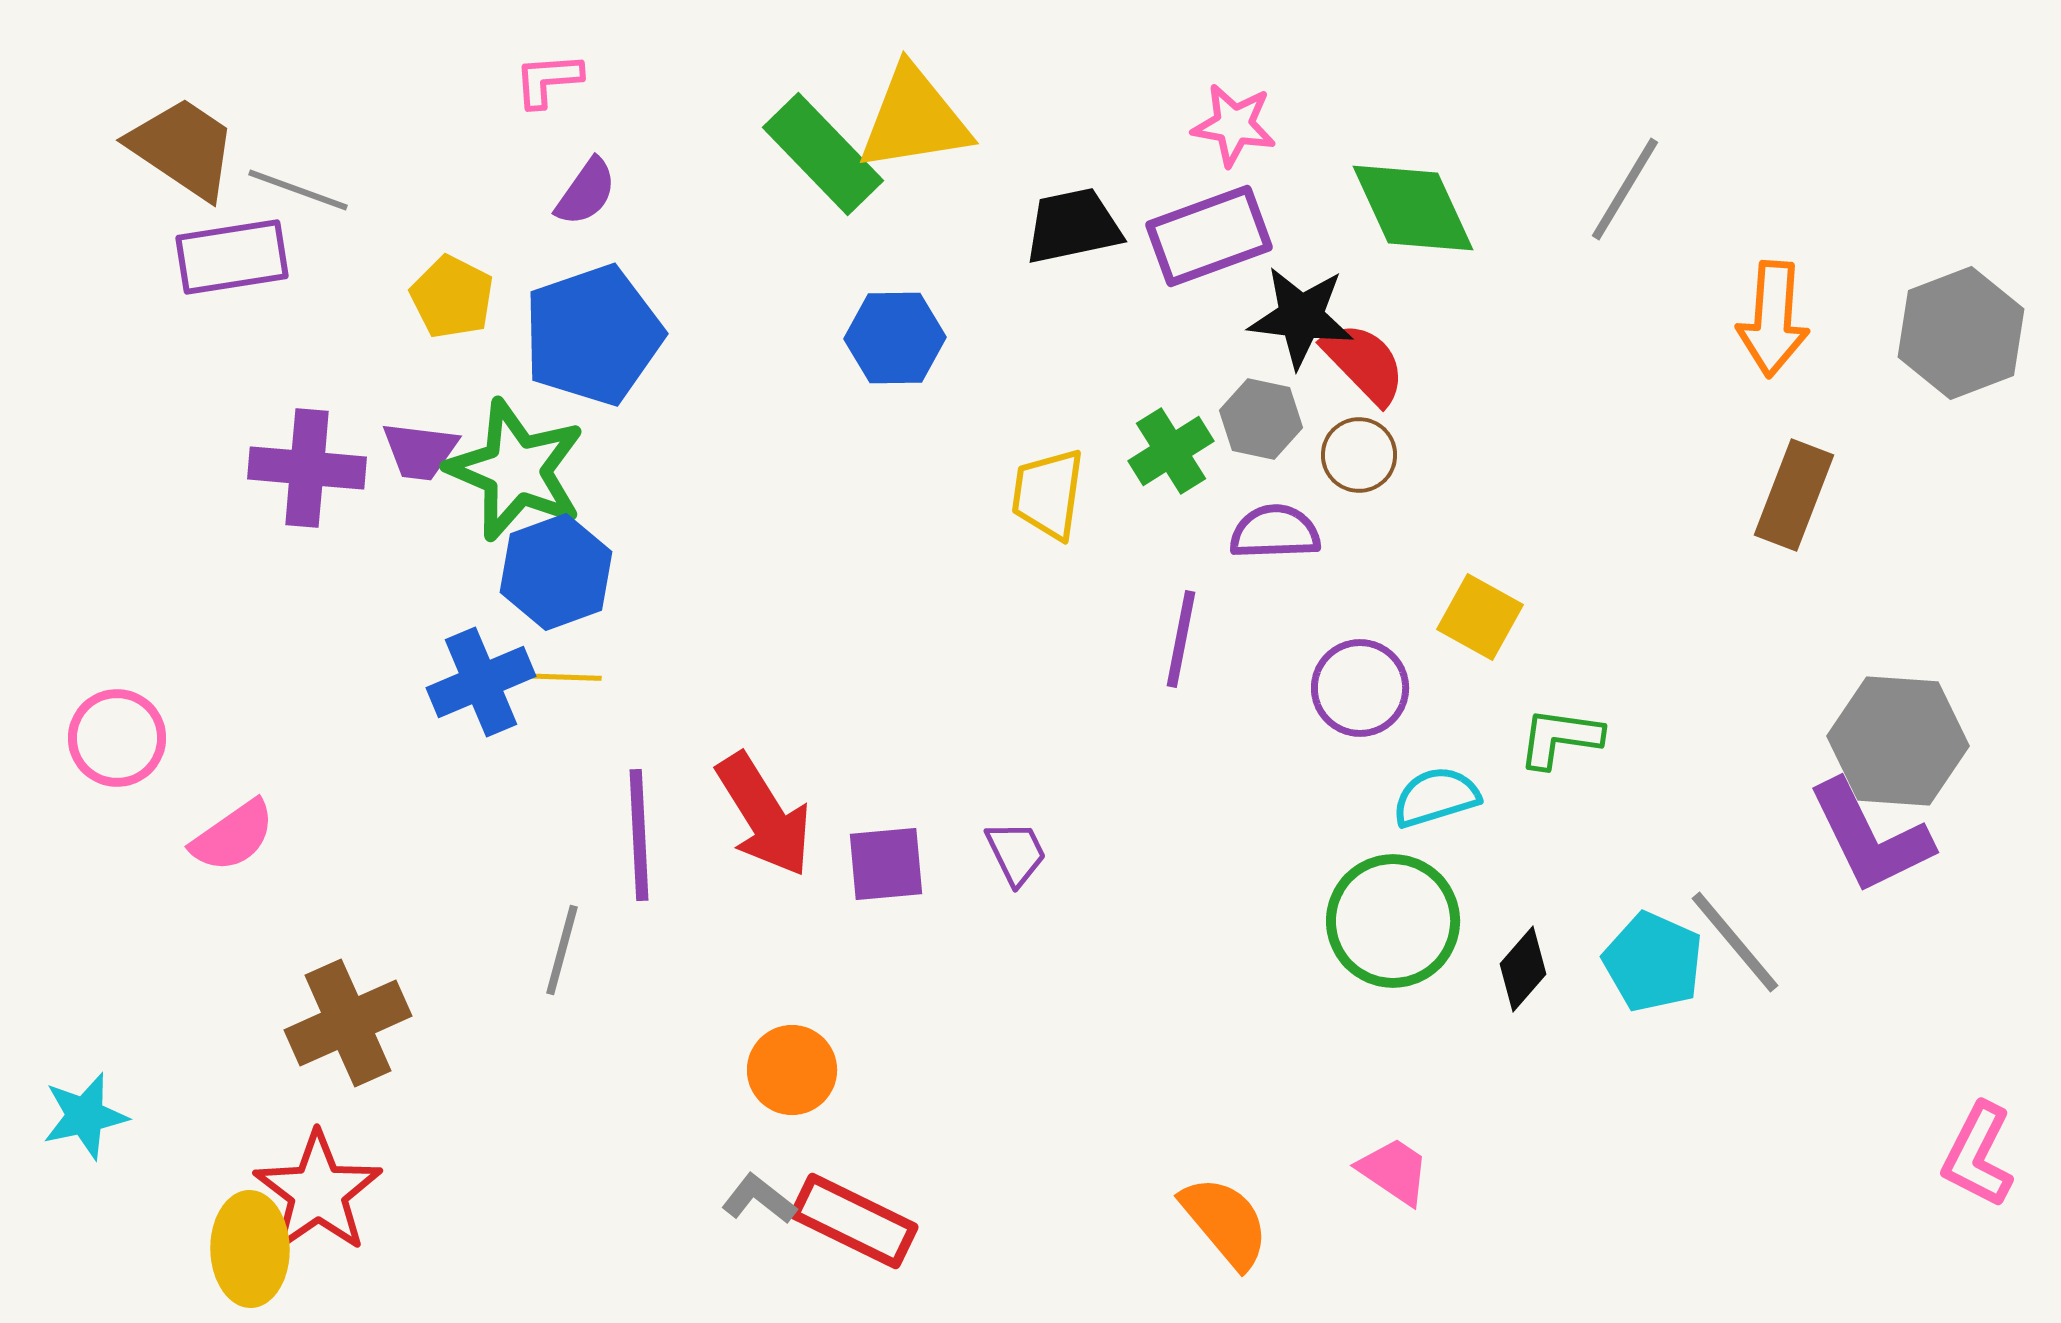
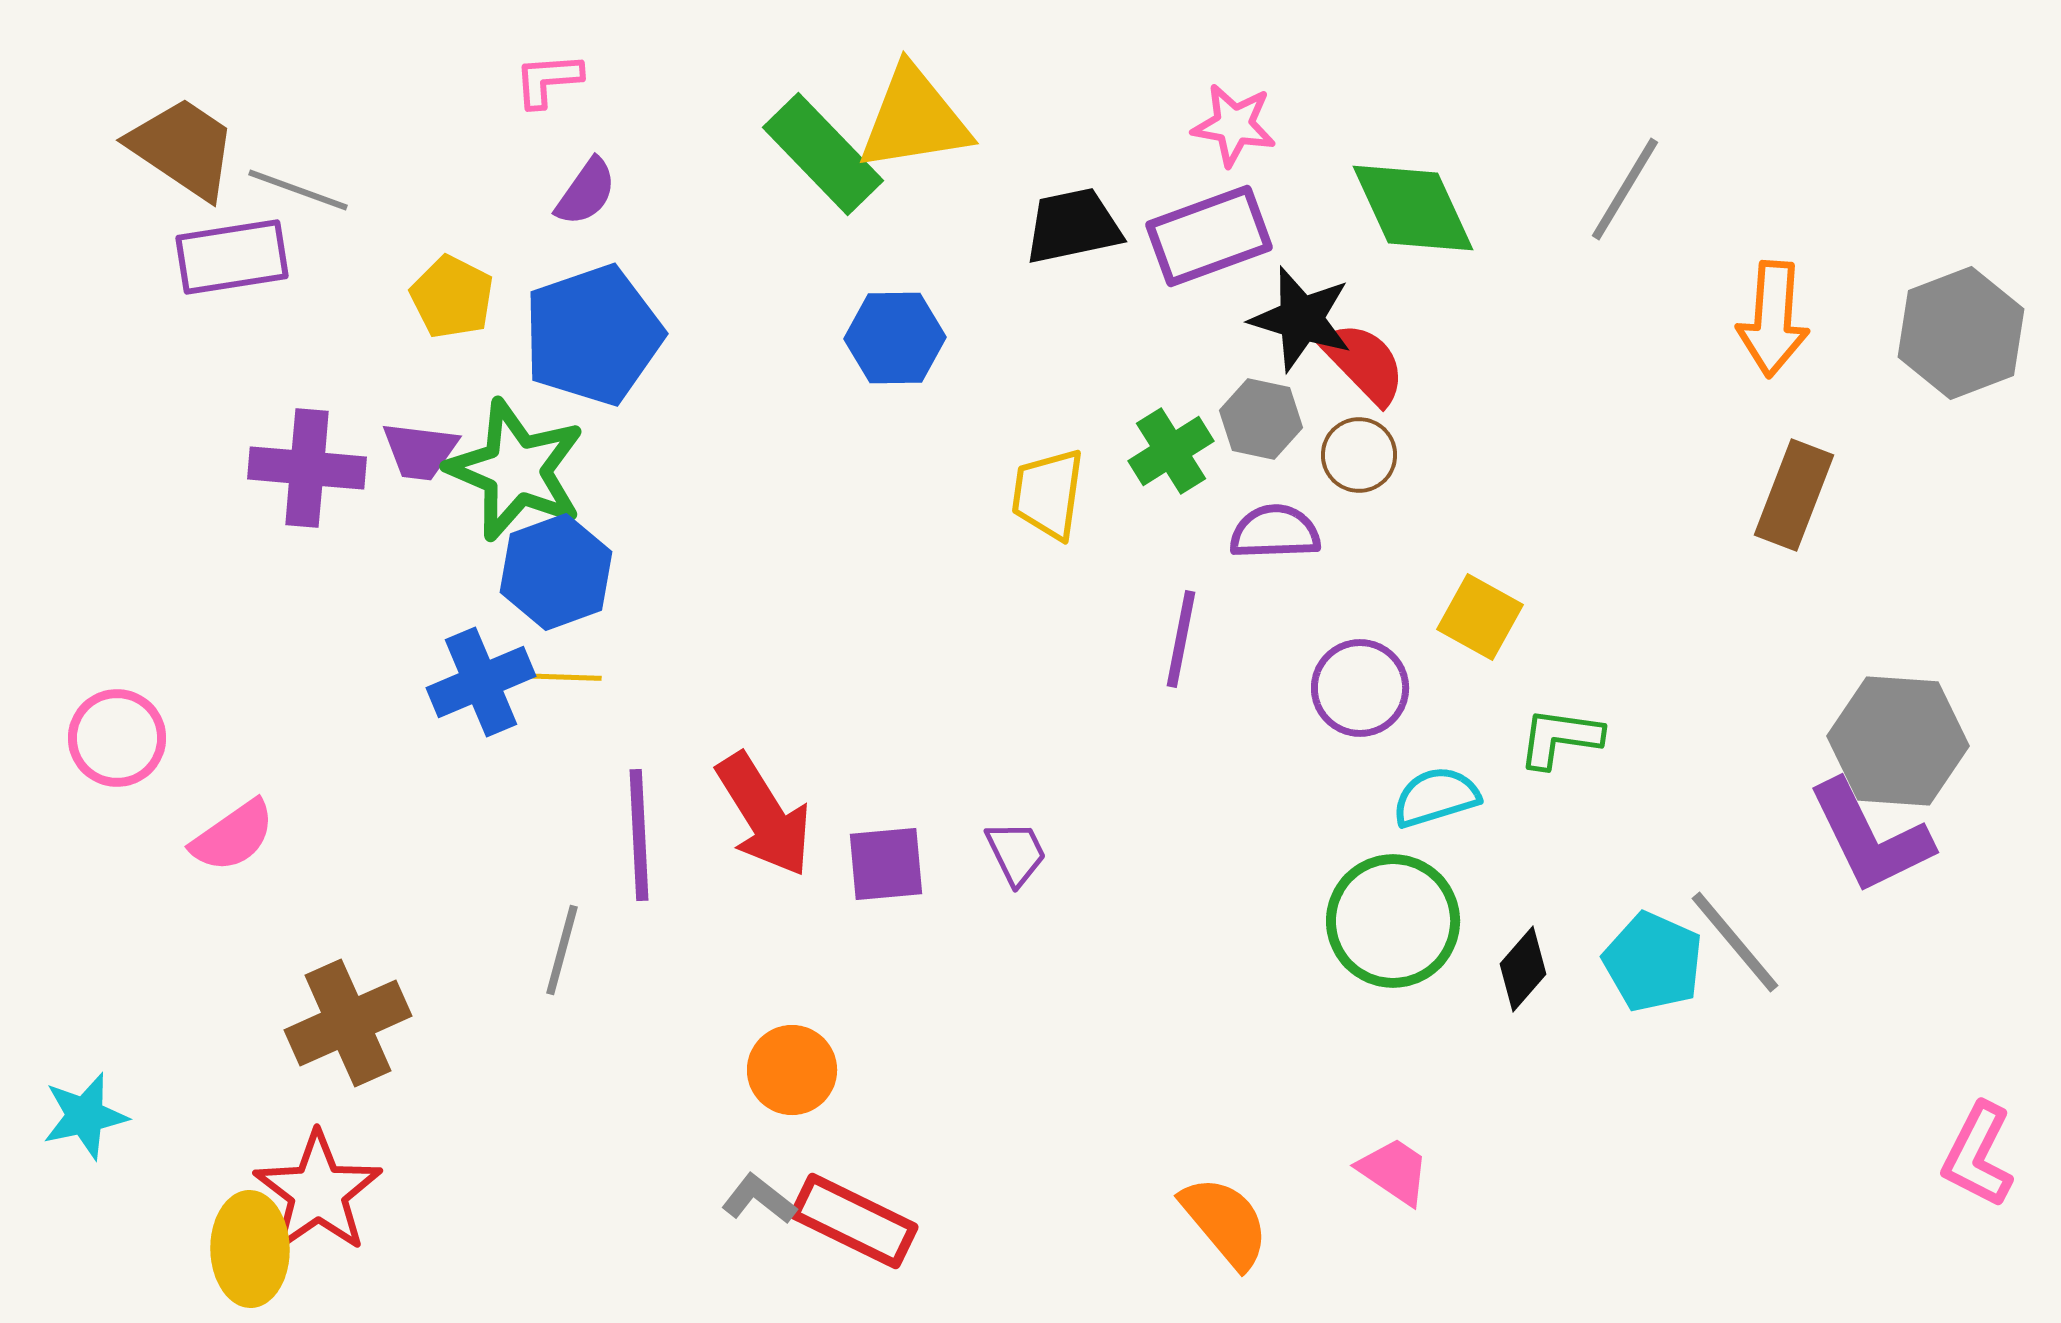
black star at (1301, 317): moved 2 px down; rotated 10 degrees clockwise
